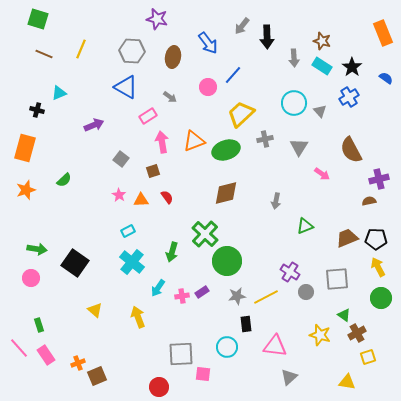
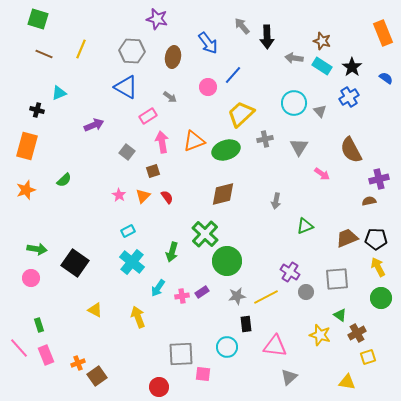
gray arrow at (242, 26): rotated 102 degrees clockwise
gray arrow at (294, 58): rotated 102 degrees clockwise
orange rectangle at (25, 148): moved 2 px right, 2 px up
gray square at (121, 159): moved 6 px right, 7 px up
brown diamond at (226, 193): moved 3 px left, 1 px down
orange triangle at (141, 200): moved 2 px right, 4 px up; rotated 42 degrees counterclockwise
yellow triangle at (95, 310): rotated 14 degrees counterclockwise
green triangle at (344, 315): moved 4 px left
pink rectangle at (46, 355): rotated 12 degrees clockwise
brown square at (97, 376): rotated 12 degrees counterclockwise
